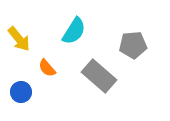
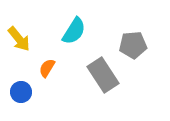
orange semicircle: rotated 72 degrees clockwise
gray rectangle: moved 4 px right, 1 px up; rotated 16 degrees clockwise
